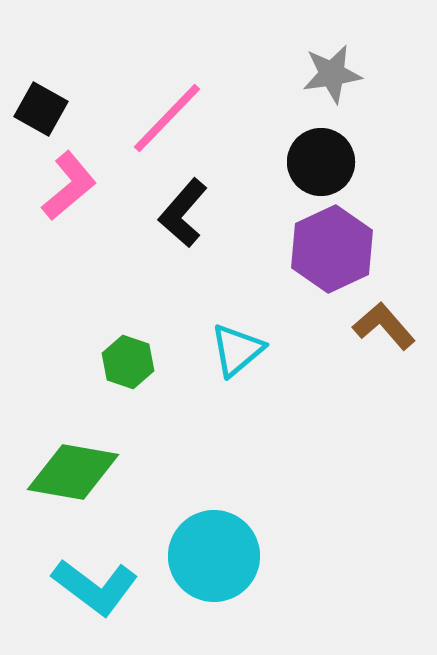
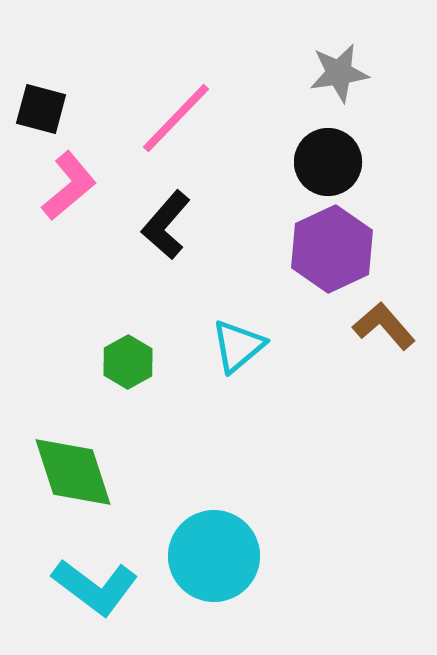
gray star: moved 7 px right, 1 px up
black square: rotated 14 degrees counterclockwise
pink line: moved 9 px right
black circle: moved 7 px right
black L-shape: moved 17 px left, 12 px down
cyan triangle: moved 1 px right, 4 px up
green hexagon: rotated 12 degrees clockwise
green diamond: rotated 62 degrees clockwise
